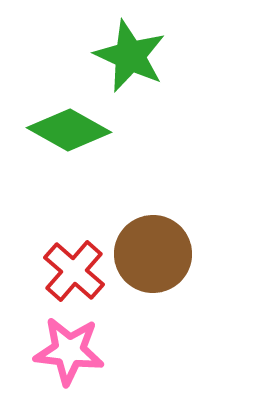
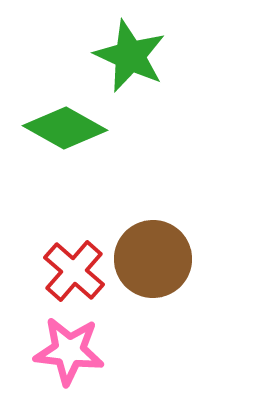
green diamond: moved 4 px left, 2 px up
brown circle: moved 5 px down
